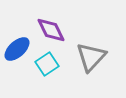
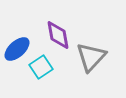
purple diamond: moved 7 px right, 5 px down; rotated 16 degrees clockwise
cyan square: moved 6 px left, 3 px down
